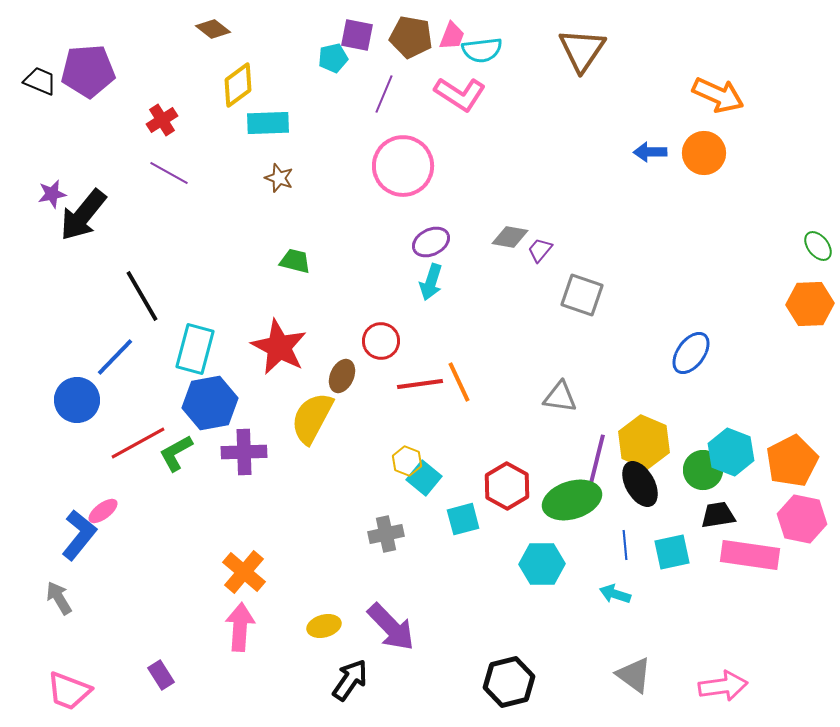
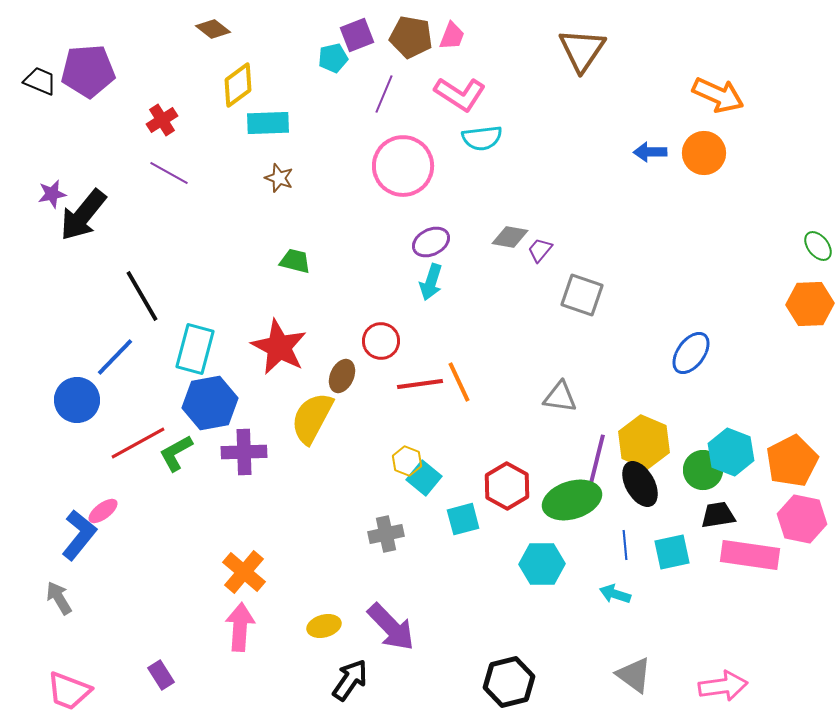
purple square at (357, 35): rotated 32 degrees counterclockwise
cyan semicircle at (482, 50): moved 88 px down
